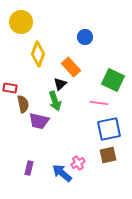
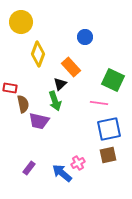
purple rectangle: rotated 24 degrees clockwise
